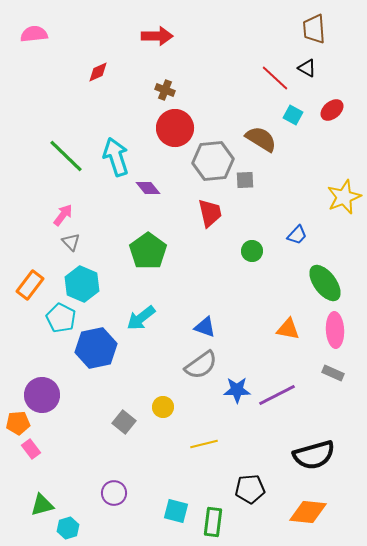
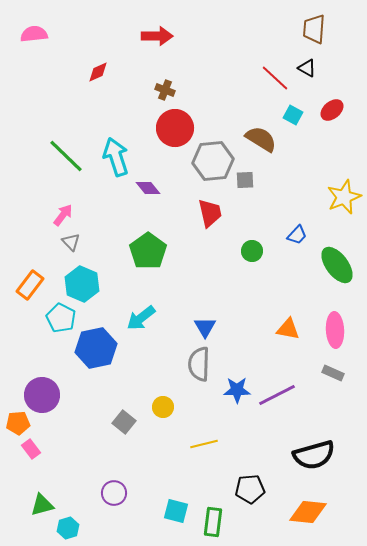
brown trapezoid at (314, 29): rotated 8 degrees clockwise
green ellipse at (325, 283): moved 12 px right, 18 px up
blue triangle at (205, 327): rotated 40 degrees clockwise
gray semicircle at (201, 365): moved 2 px left, 1 px up; rotated 128 degrees clockwise
